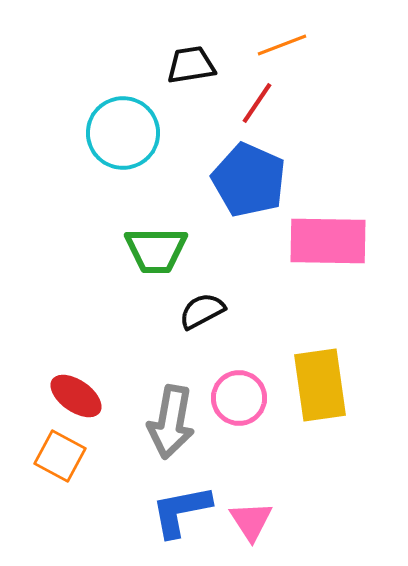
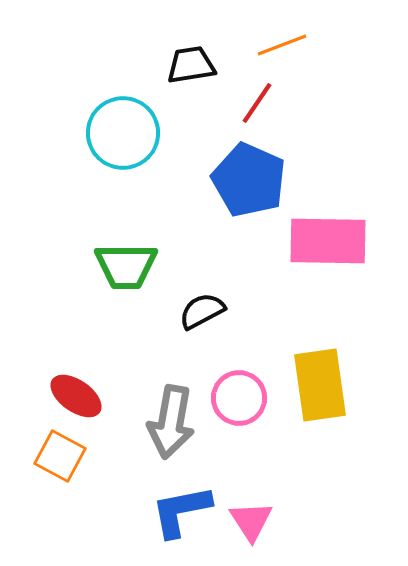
green trapezoid: moved 30 px left, 16 px down
